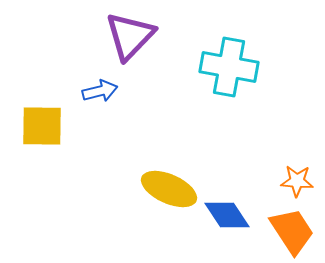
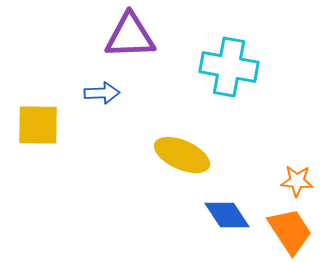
purple triangle: rotated 44 degrees clockwise
blue arrow: moved 2 px right, 2 px down; rotated 12 degrees clockwise
yellow square: moved 4 px left, 1 px up
yellow ellipse: moved 13 px right, 34 px up
orange trapezoid: moved 2 px left
